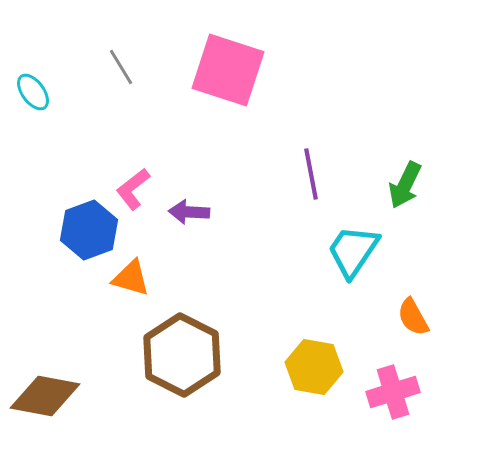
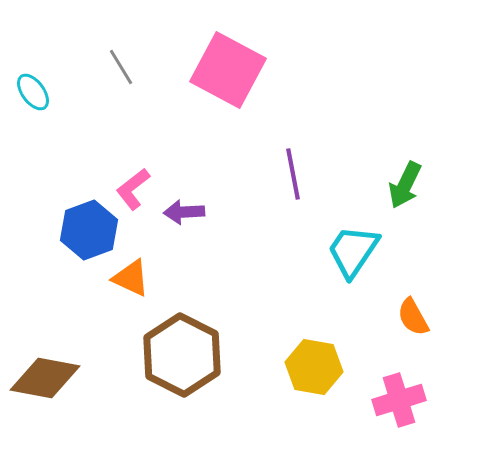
pink square: rotated 10 degrees clockwise
purple line: moved 18 px left
purple arrow: moved 5 px left; rotated 6 degrees counterclockwise
orange triangle: rotated 9 degrees clockwise
pink cross: moved 6 px right, 8 px down
brown diamond: moved 18 px up
